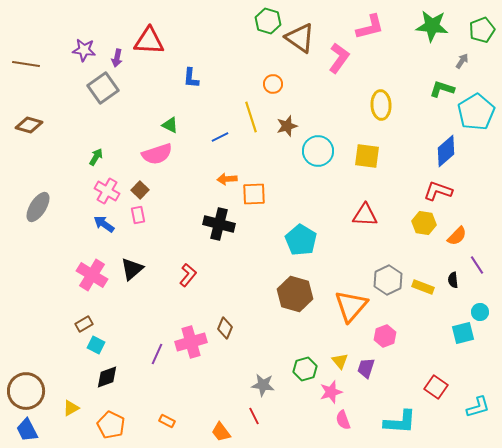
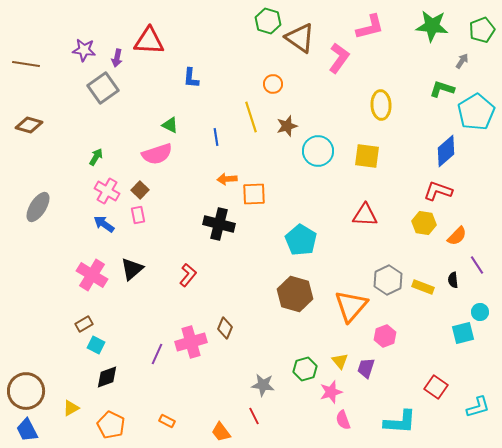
blue line at (220, 137): moved 4 px left; rotated 72 degrees counterclockwise
